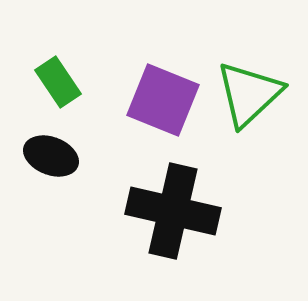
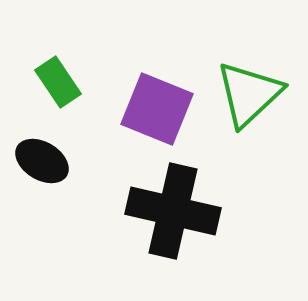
purple square: moved 6 px left, 9 px down
black ellipse: moved 9 px left, 5 px down; rotated 10 degrees clockwise
